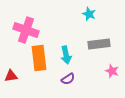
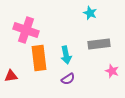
cyan star: moved 1 px right, 1 px up
